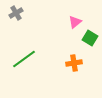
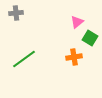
gray cross: rotated 24 degrees clockwise
pink triangle: moved 2 px right
orange cross: moved 6 px up
